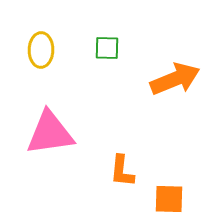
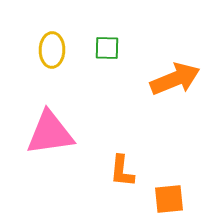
yellow ellipse: moved 11 px right
orange square: rotated 8 degrees counterclockwise
